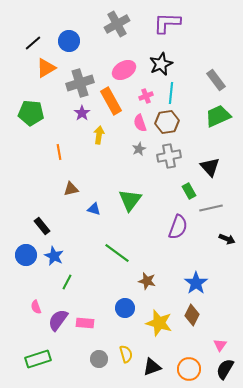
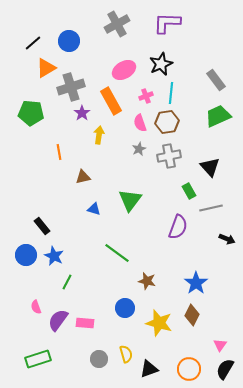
gray cross at (80, 83): moved 9 px left, 4 px down
brown triangle at (71, 189): moved 12 px right, 12 px up
black triangle at (152, 367): moved 3 px left, 2 px down
